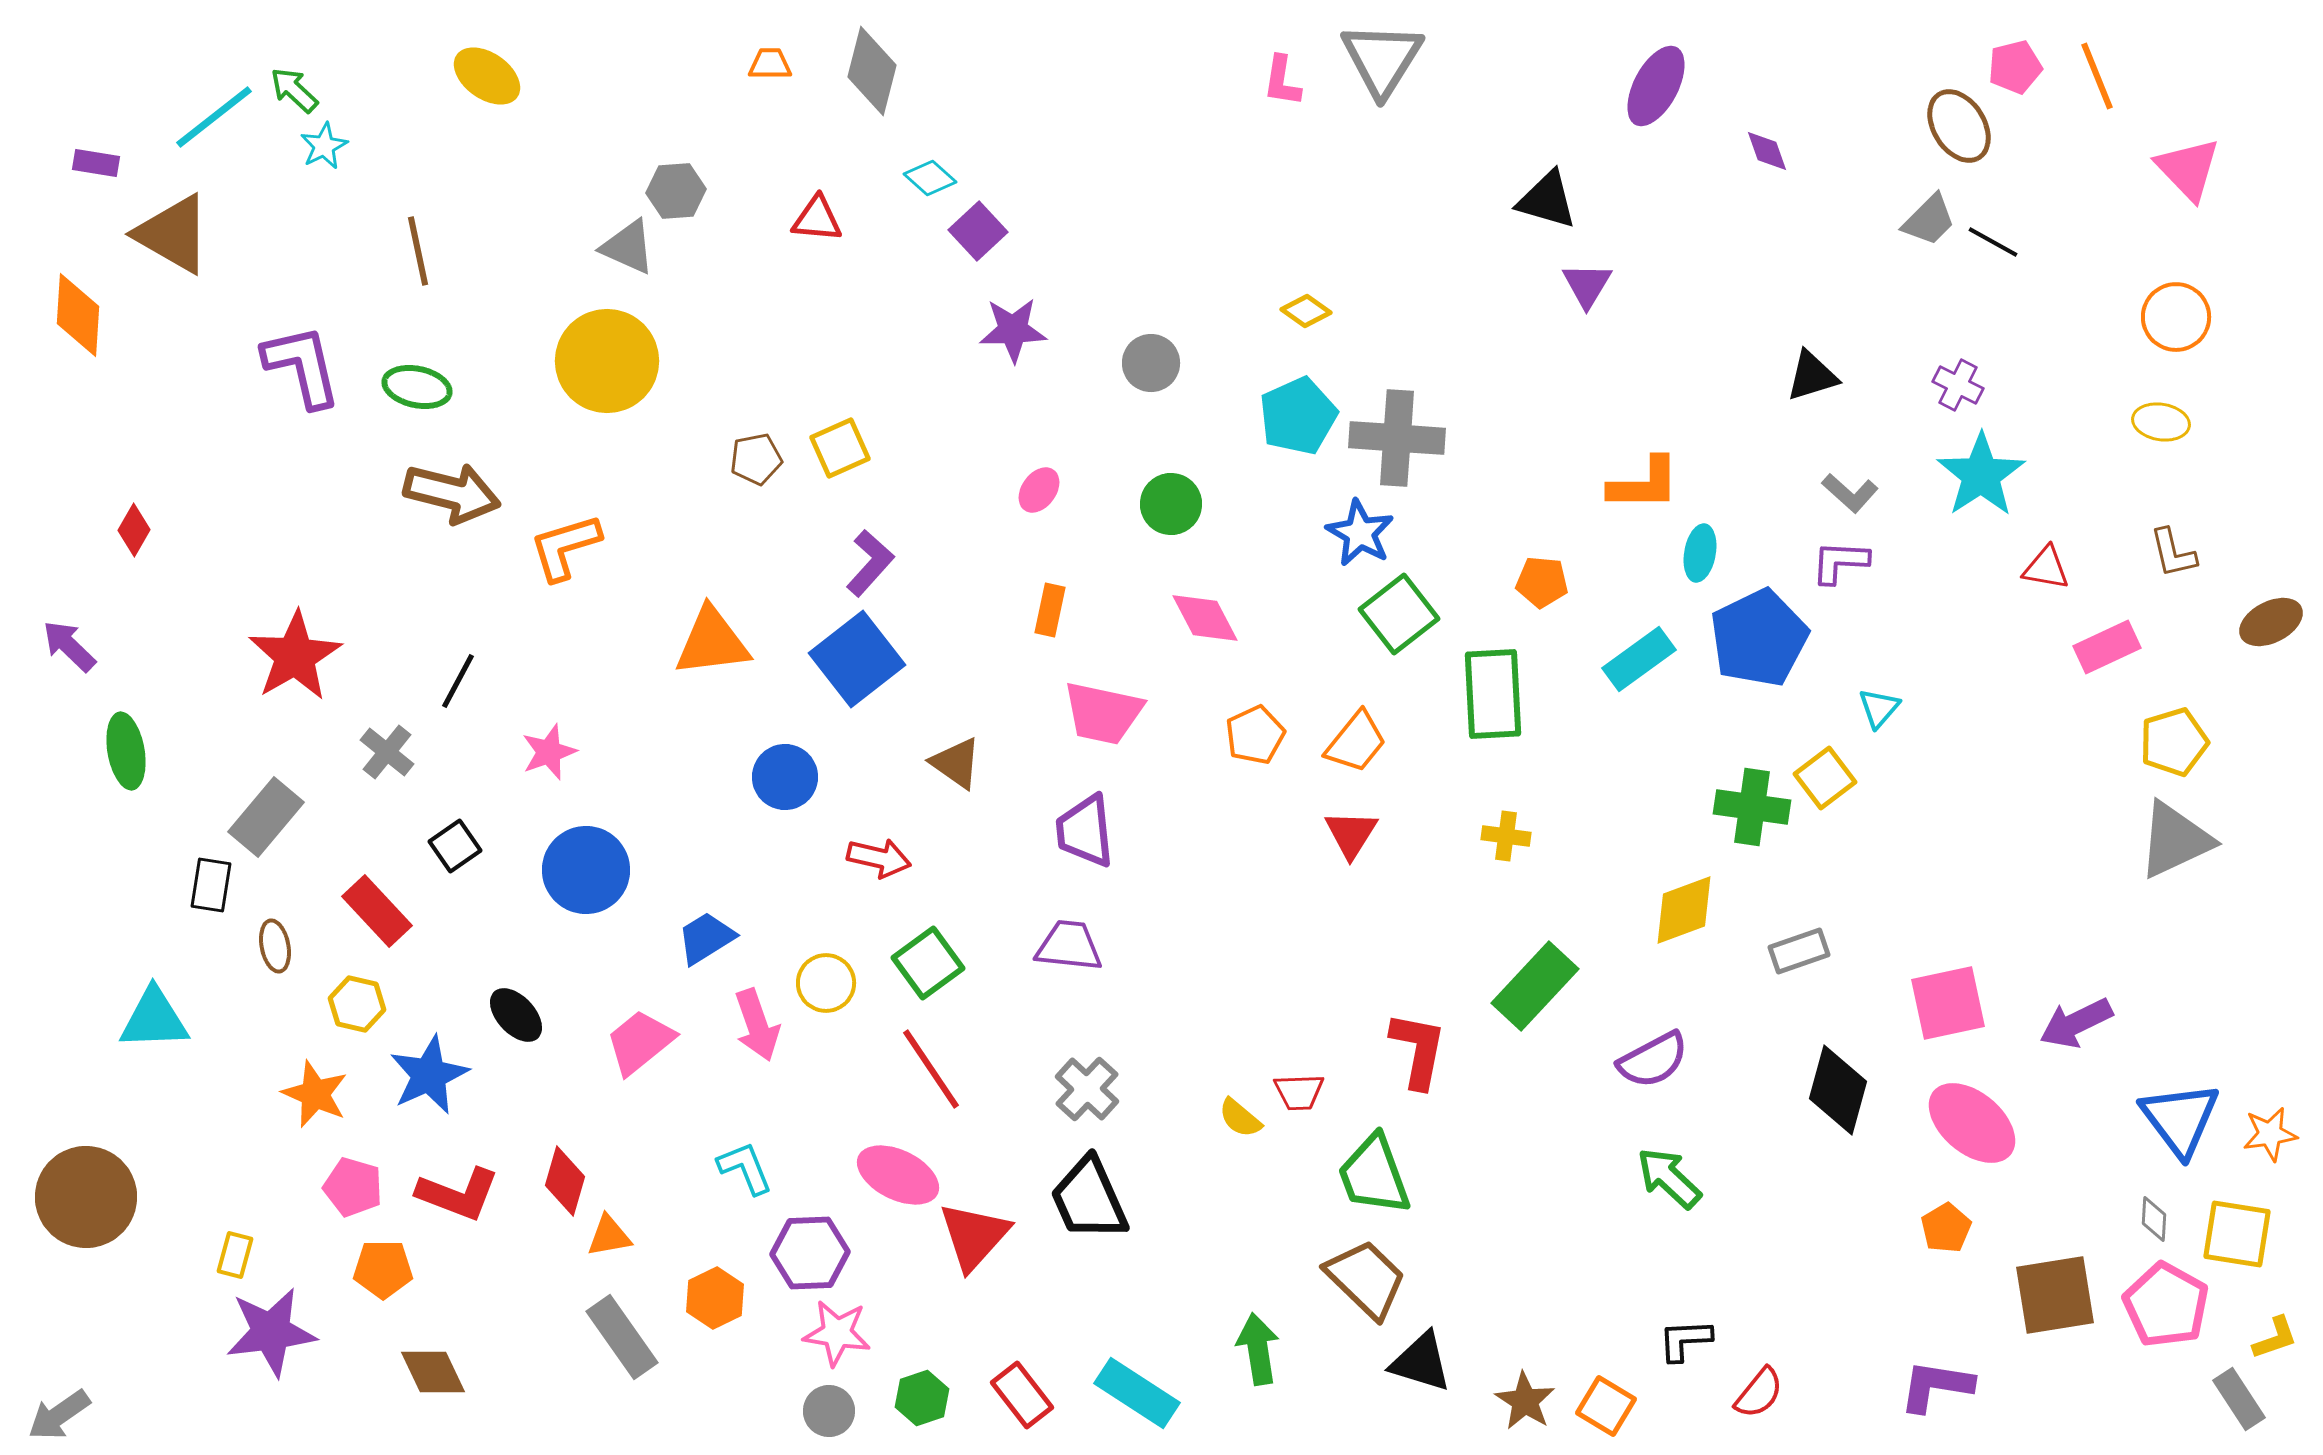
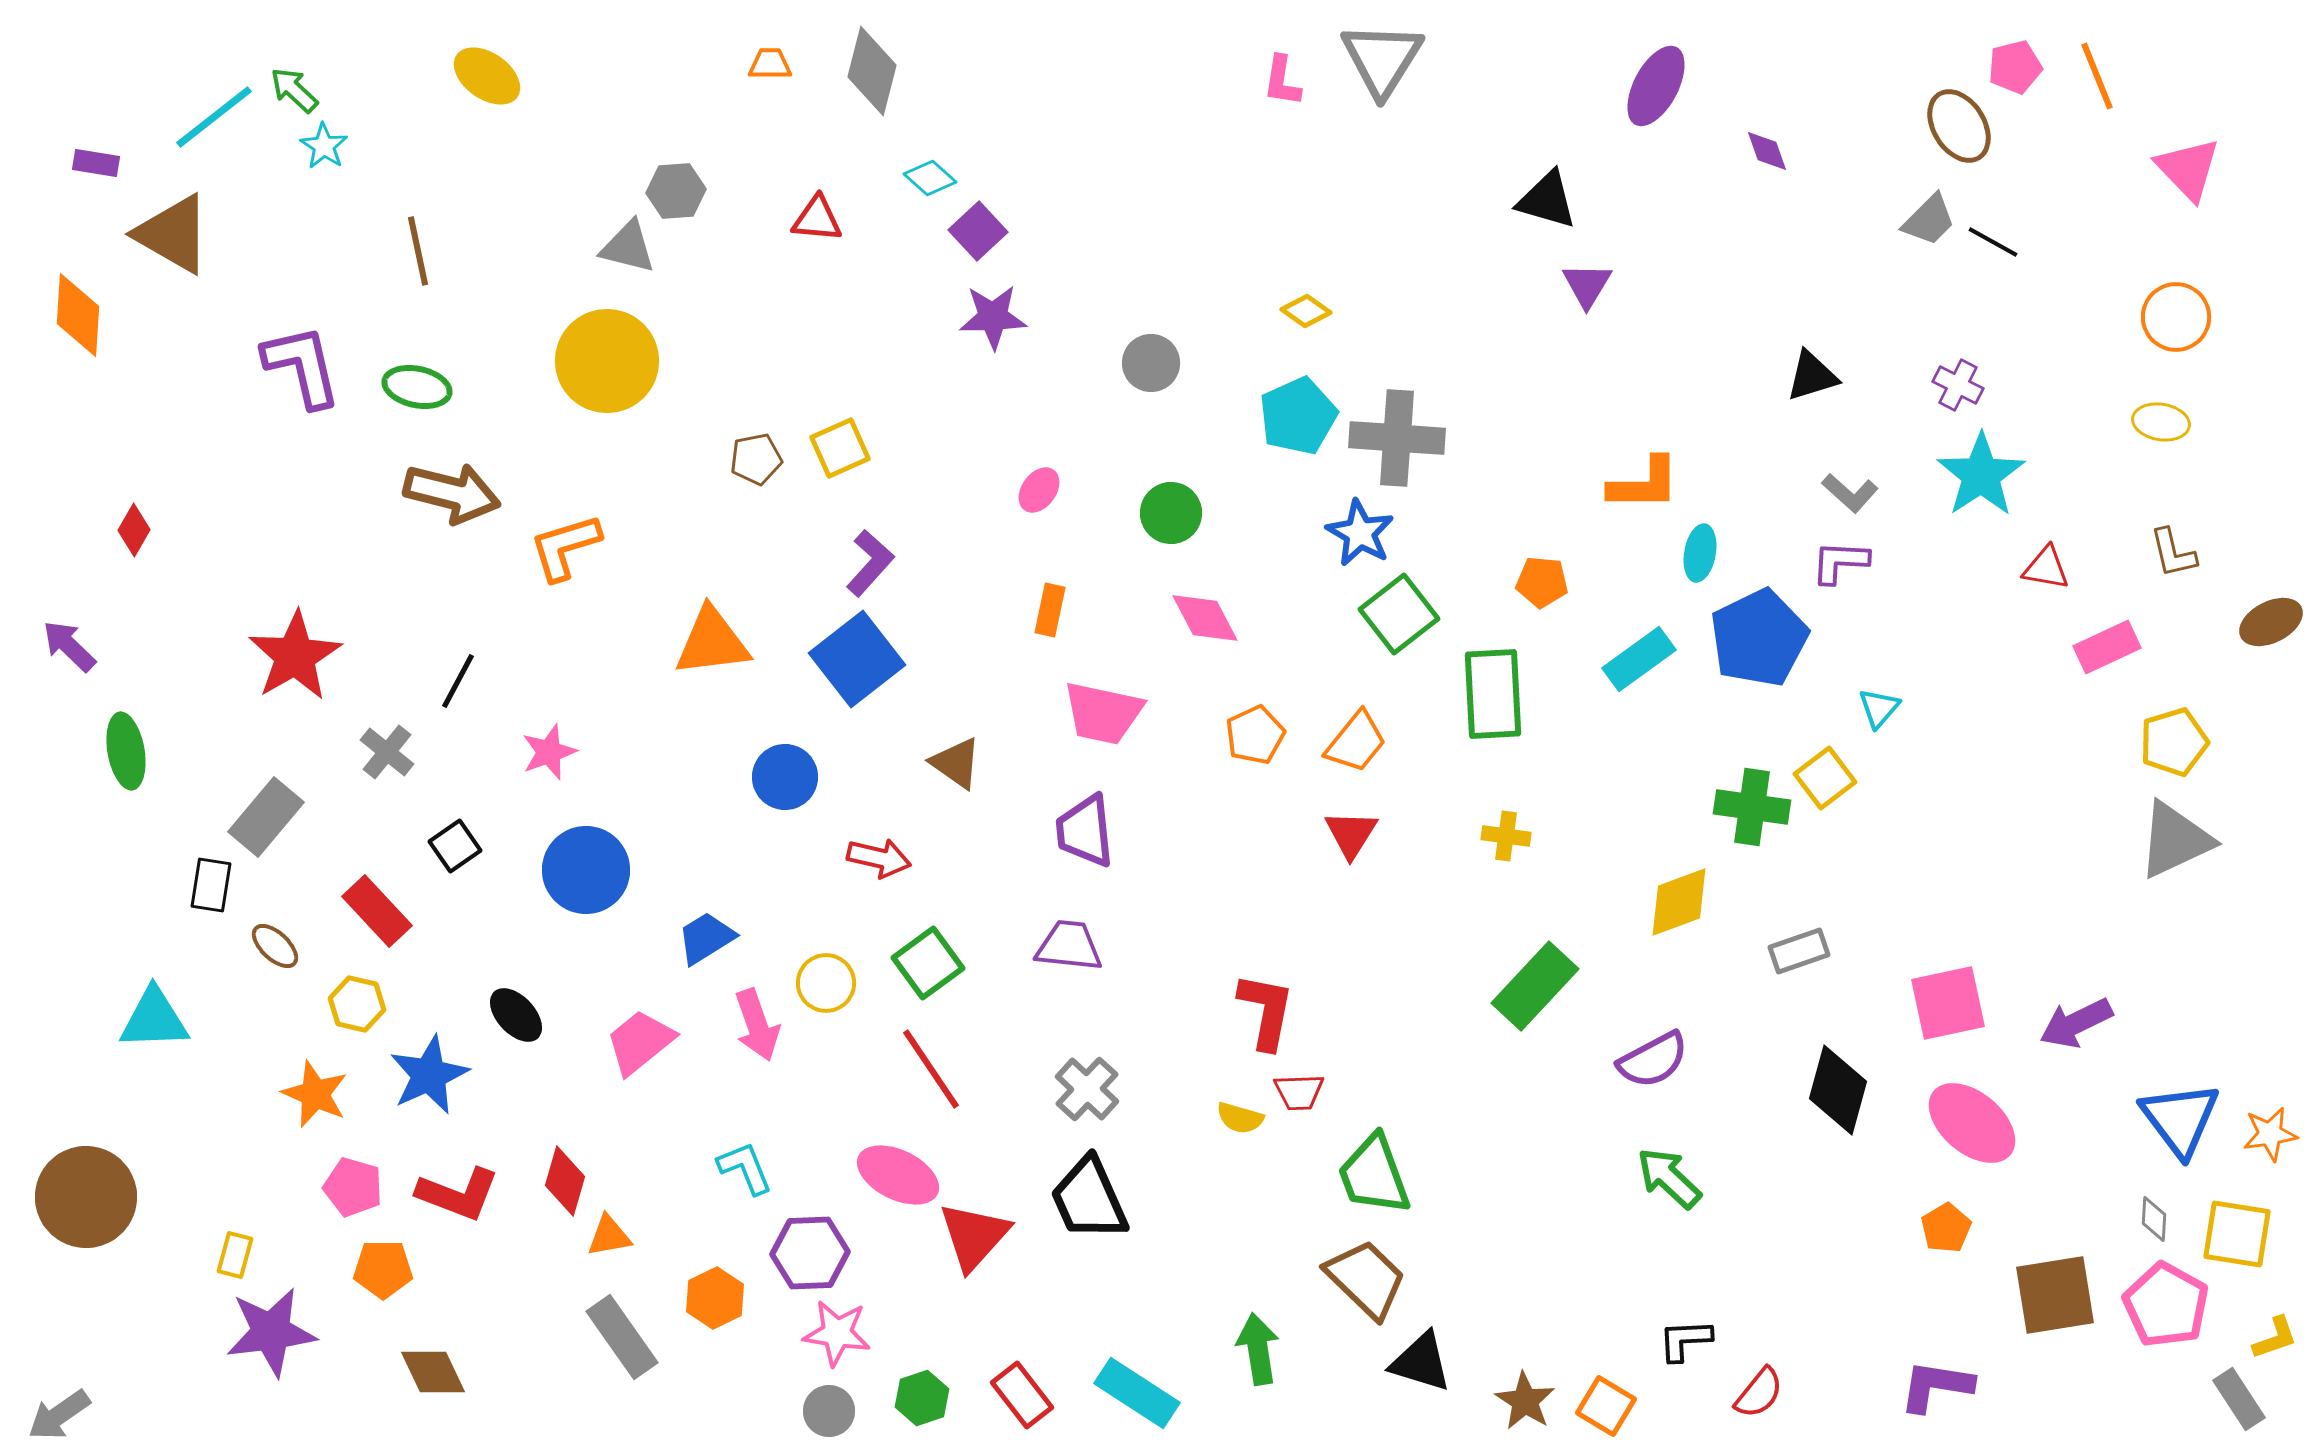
cyan star at (324, 146): rotated 12 degrees counterclockwise
gray triangle at (628, 247): rotated 10 degrees counterclockwise
purple star at (1013, 330): moved 20 px left, 13 px up
green circle at (1171, 504): moved 9 px down
yellow diamond at (1684, 910): moved 5 px left, 8 px up
brown ellipse at (275, 946): rotated 36 degrees counterclockwise
red L-shape at (1418, 1050): moved 152 px left, 39 px up
yellow semicircle at (1240, 1118): rotated 24 degrees counterclockwise
